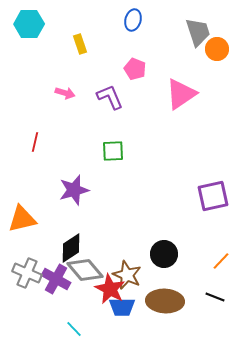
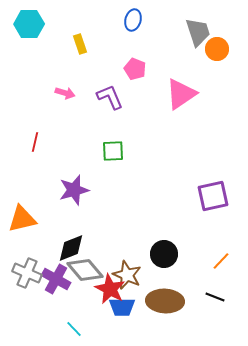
black diamond: rotated 12 degrees clockwise
